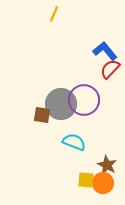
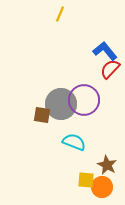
yellow line: moved 6 px right
orange circle: moved 1 px left, 4 px down
